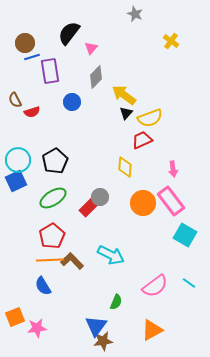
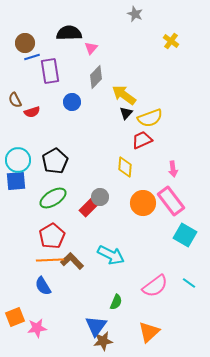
black semicircle: rotated 50 degrees clockwise
blue square: rotated 20 degrees clockwise
orange triangle: moved 3 px left, 2 px down; rotated 15 degrees counterclockwise
